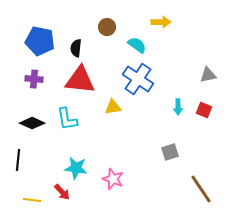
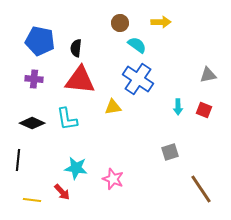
brown circle: moved 13 px right, 4 px up
